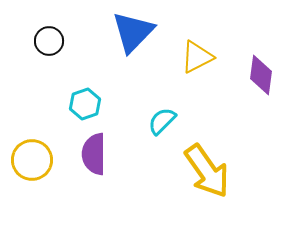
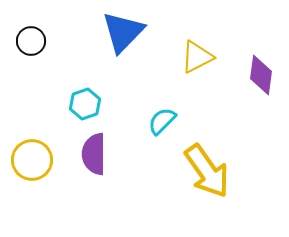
blue triangle: moved 10 px left
black circle: moved 18 px left
